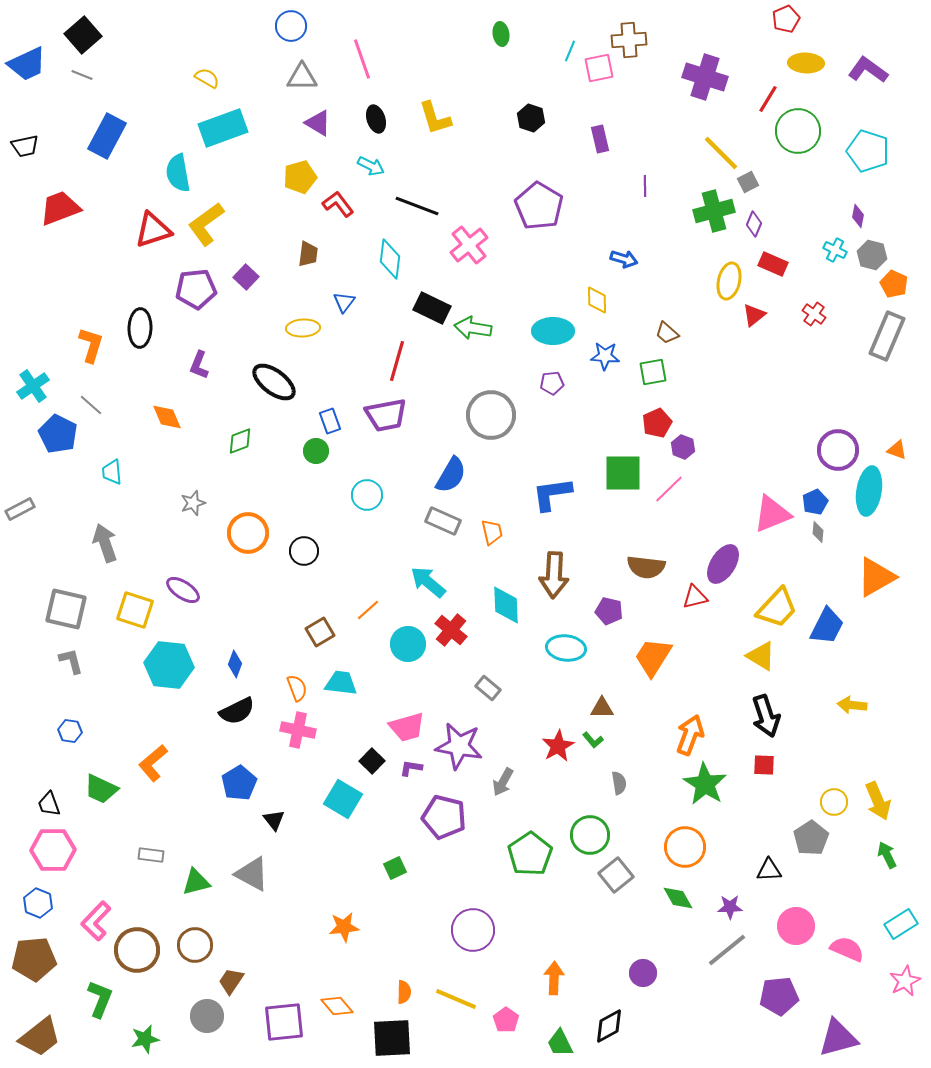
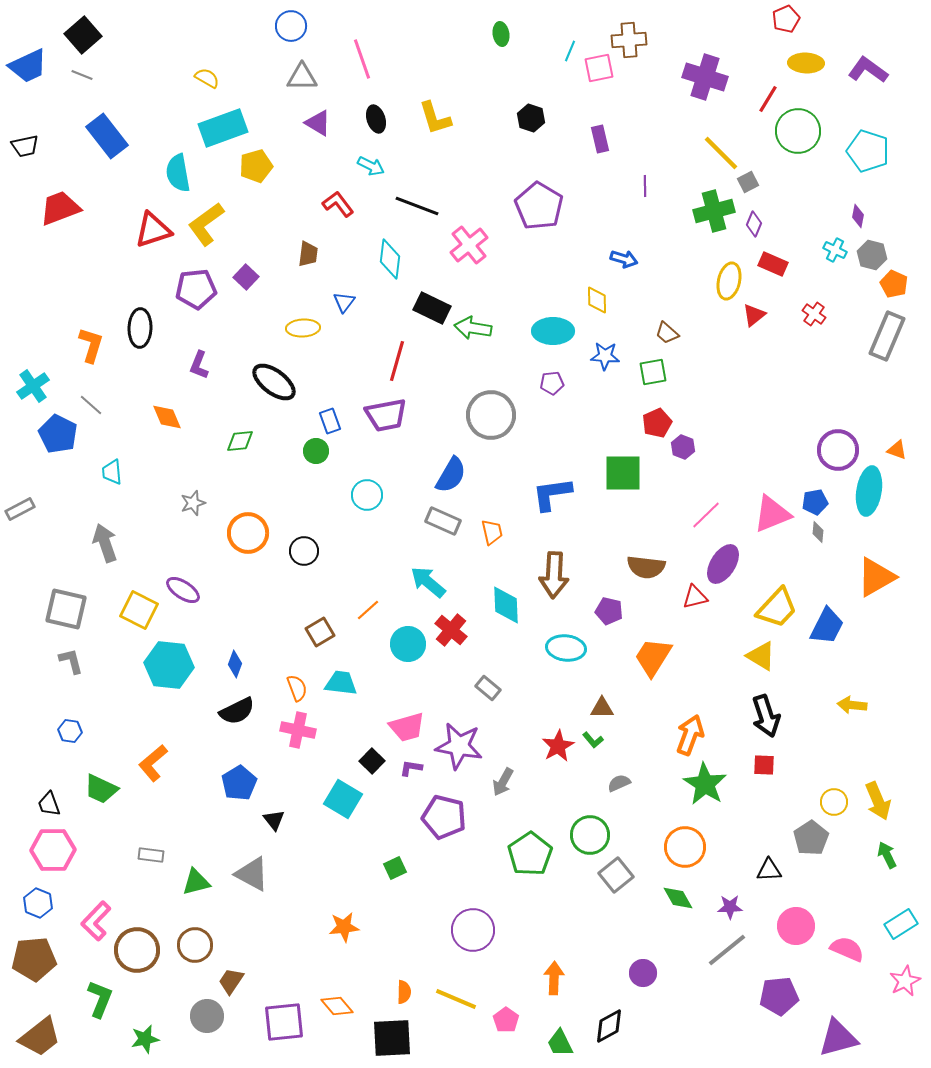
blue trapezoid at (27, 64): moved 1 px right, 2 px down
blue rectangle at (107, 136): rotated 66 degrees counterclockwise
yellow pentagon at (300, 177): moved 44 px left, 11 px up
green diamond at (240, 441): rotated 16 degrees clockwise
pink line at (669, 489): moved 37 px right, 26 px down
blue pentagon at (815, 502): rotated 15 degrees clockwise
yellow square at (135, 610): moved 4 px right; rotated 9 degrees clockwise
gray semicircle at (619, 783): rotated 105 degrees counterclockwise
